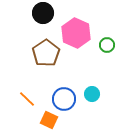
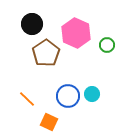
black circle: moved 11 px left, 11 px down
blue circle: moved 4 px right, 3 px up
orange square: moved 2 px down
